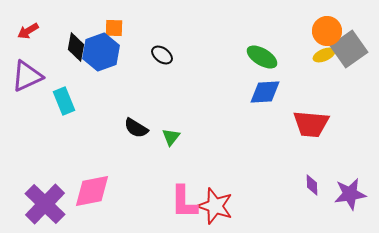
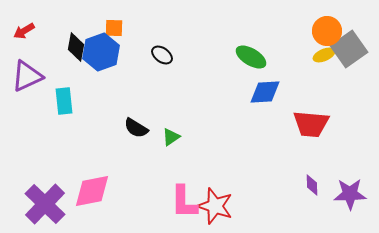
red arrow: moved 4 px left
green ellipse: moved 11 px left
cyan rectangle: rotated 16 degrees clockwise
green triangle: rotated 18 degrees clockwise
purple star: rotated 8 degrees clockwise
